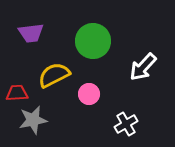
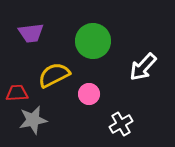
white cross: moved 5 px left
